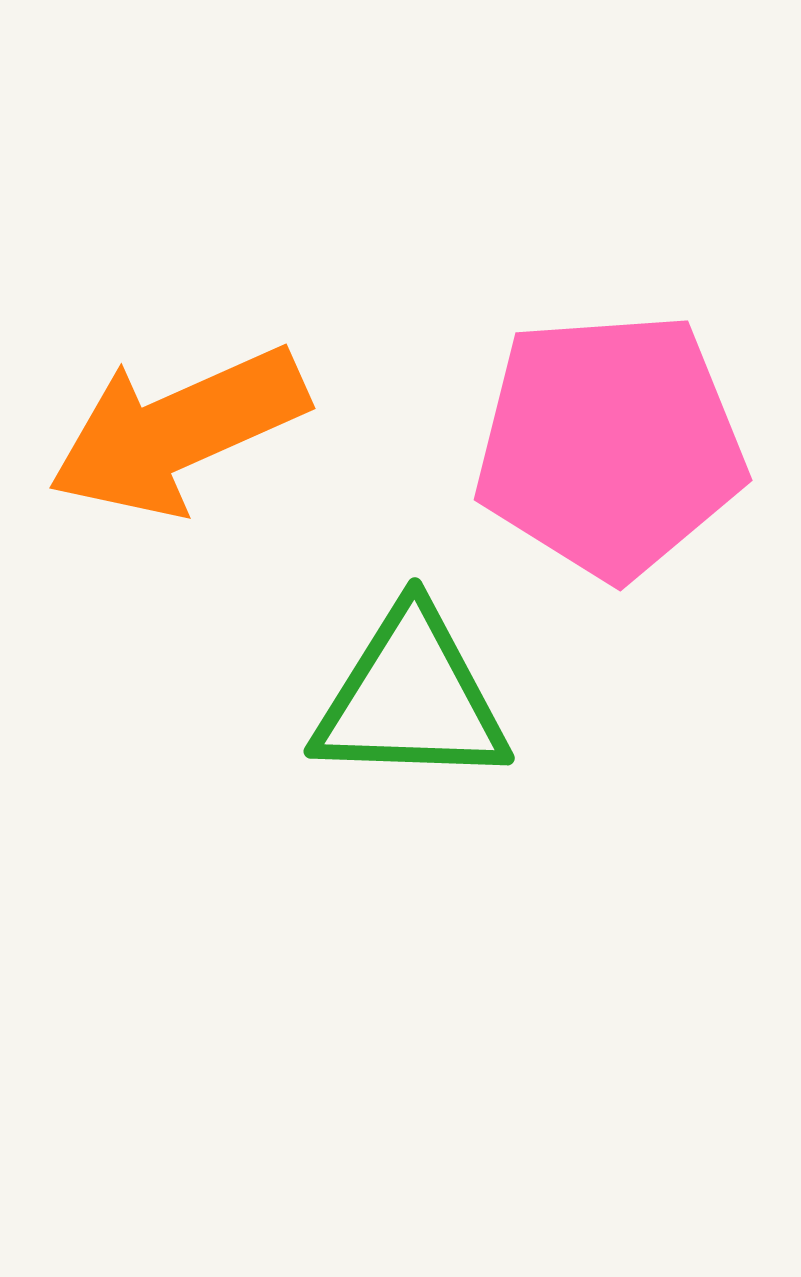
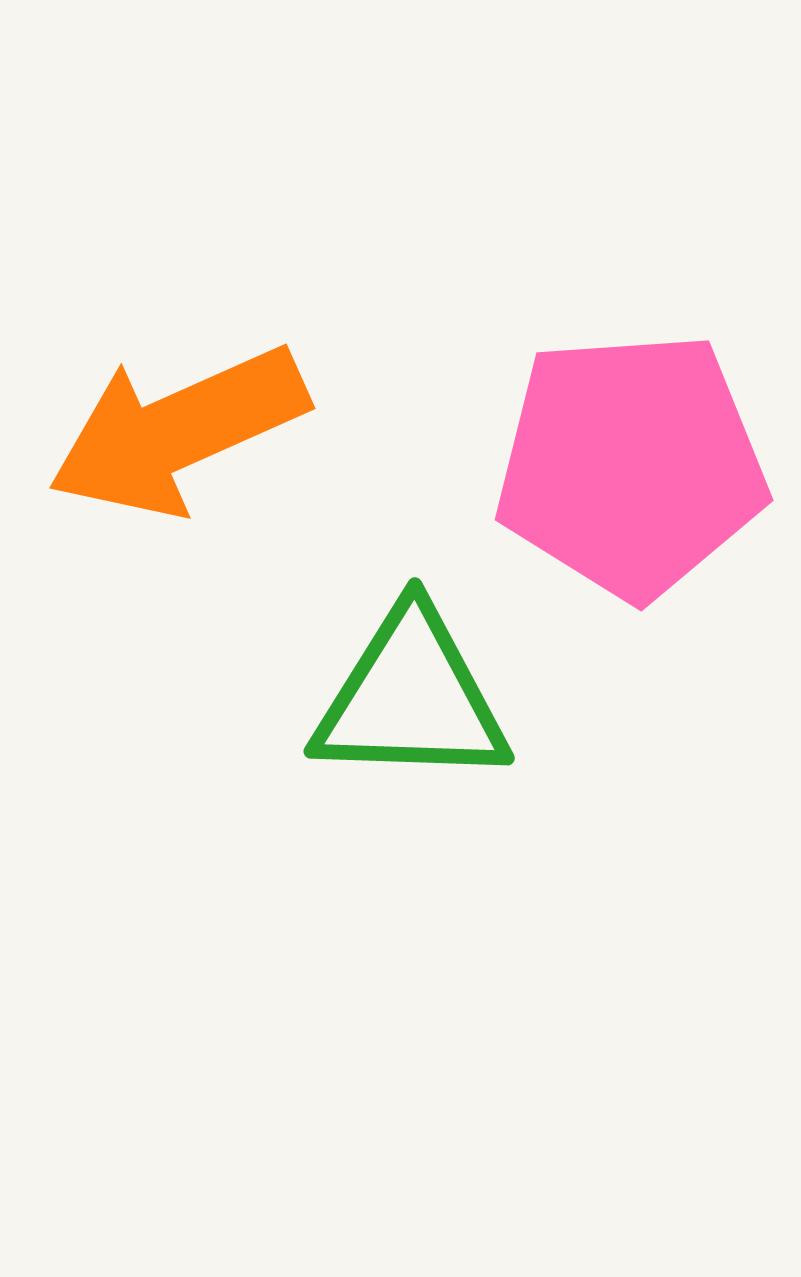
pink pentagon: moved 21 px right, 20 px down
